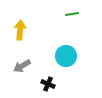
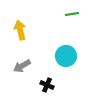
yellow arrow: rotated 18 degrees counterclockwise
black cross: moved 1 px left, 1 px down
